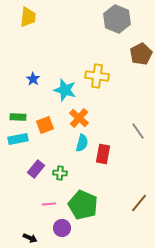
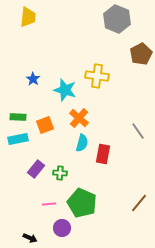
green pentagon: moved 1 px left, 2 px up
